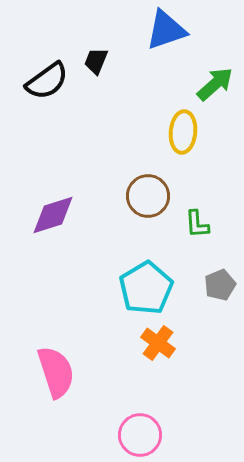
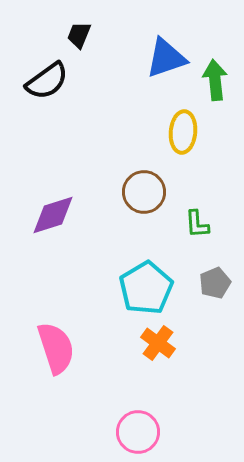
blue triangle: moved 28 px down
black trapezoid: moved 17 px left, 26 px up
green arrow: moved 4 px up; rotated 54 degrees counterclockwise
brown circle: moved 4 px left, 4 px up
gray pentagon: moved 5 px left, 2 px up
pink semicircle: moved 24 px up
pink circle: moved 2 px left, 3 px up
